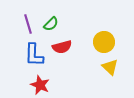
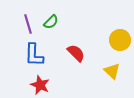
green semicircle: moved 2 px up
yellow circle: moved 16 px right, 2 px up
red semicircle: moved 14 px right, 6 px down; rotated 120 degrees counterclockwise
yellow triangle: moved 2 px right, 4 px down
